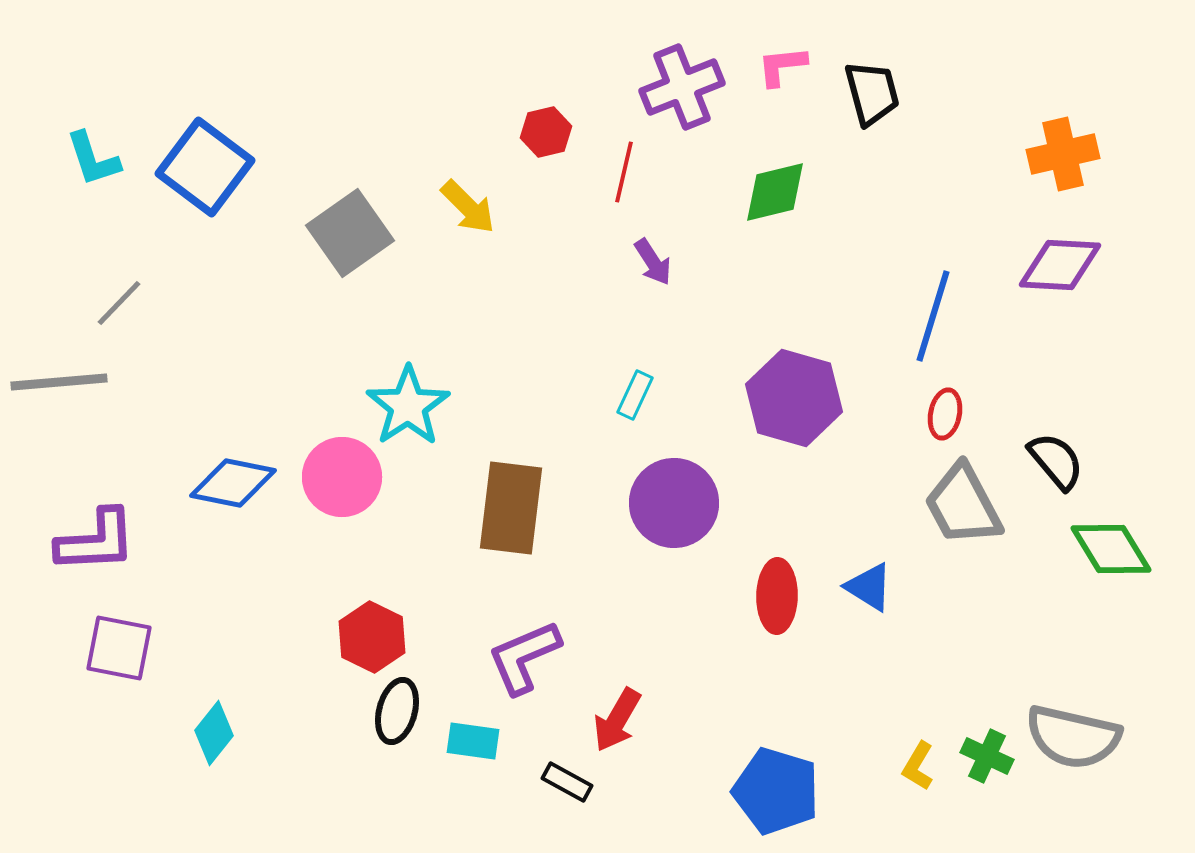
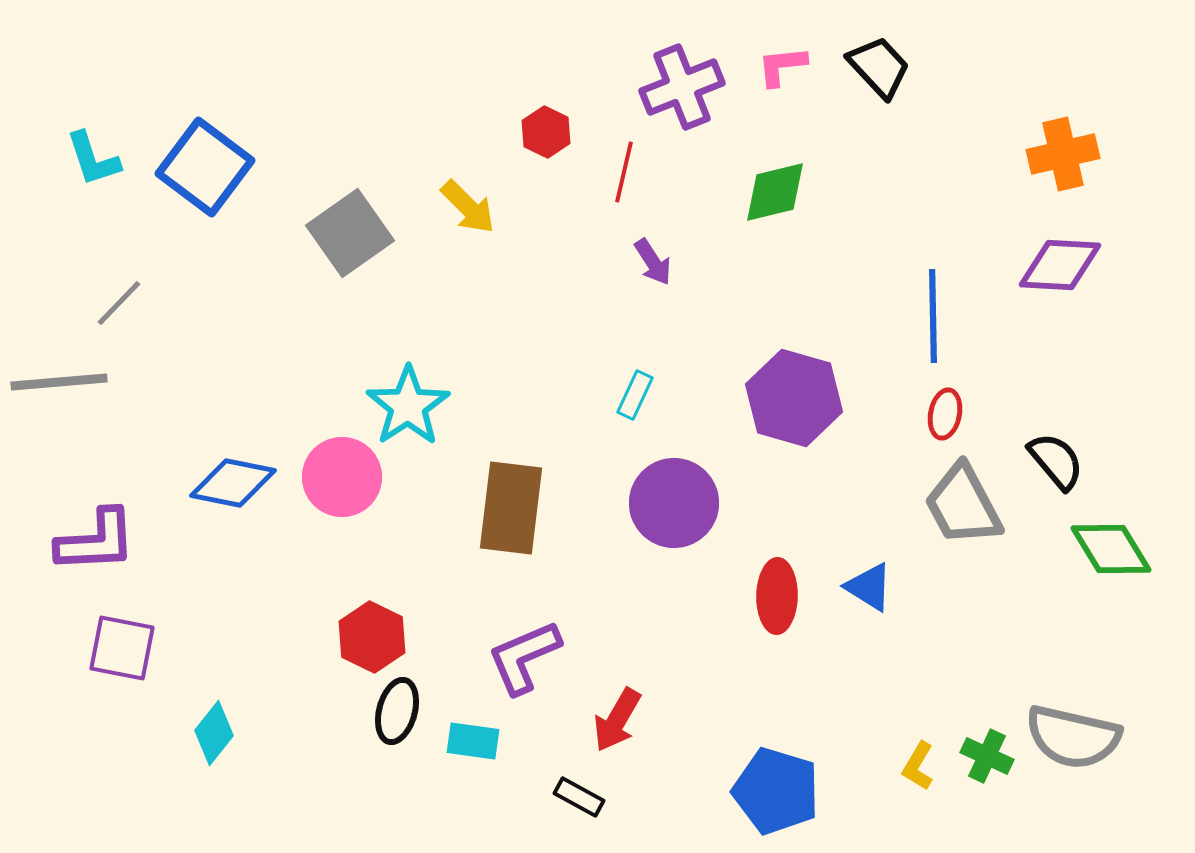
black trapezoid at (872, 93): moved 7 px right, 26 px up; rotated 28 degrees counterclockwise
red hexagon at (546, 132): rotated 21 degrees counterclockwise
blue line at (933, 316): rotated 18 degrees counterclockwise
purple square at (119, 648): moved 3 px right
black rectangle at (567, 782): moved 12 px right, 15 px down
